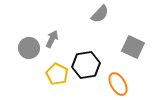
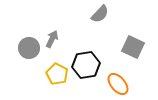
orange ellipse: rotated 10 degrees counterclockwise
